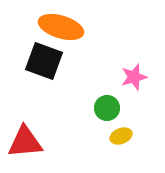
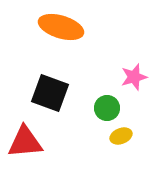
black square: moved 6 px right, 32 px down
